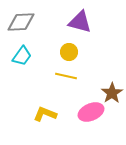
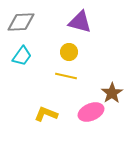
yellow L-shape: moved 1 px right
